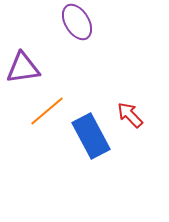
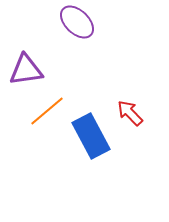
purple ellipse: rotated 15 degrees counterclockwise
purple triangle: moved 3 px right, 2 px down
red arrow: moved 2 px up
